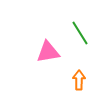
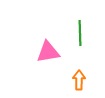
green line: rotated 30 degrees clockwise
